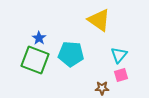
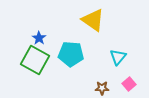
yellow triangle: moved 6 px left
cyan triangle: moved 1 px left, 2 px down
green square: rotated 8 degrees clockwise
pink square: moved 8 px right, 9 px down; rotated 24 degrees counterclockwise
